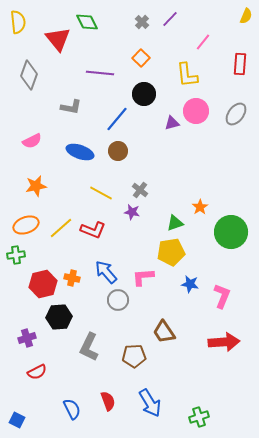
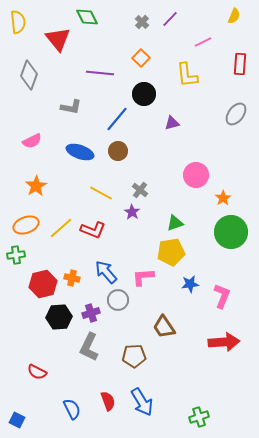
yellow semicircle at (246, 16): moved 12 px left
green diamond at (87, 22): moved 5 px up
pink line at (203, 42): rotated 24 degrees clockwise
pink circle at (196, 111): moved 64 px down
orange star at (36, 186): rotated 20 degrees counterclockwise
orange star at (200, 207): moved 23 px right, 9 px up
purple star at (132, 212): rotated 21 degrees clockwise
blue star at (190, 284): rotated 18 degrees counterclockwise
brown trapezoid at (164, 332): moved 5 px up
purple cross at (27, 338): moved 64 px right, 25 px up
red semicircle at (37, 372): rotated 54 degrees clockwise
blue arrow at (150, 403): moved 8 px left, 1 px up
